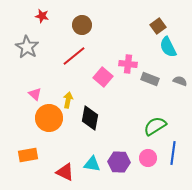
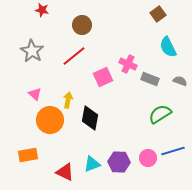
red star: moved 6 px up
brown square: moved 12 px up
gray star: moved 5 px right, 4 px down
pink cross: rotated 18 degrees clockwise
pink square: rotated 24 degrees clockwise
orange circle: moved 1 px right, 2 px down
green semicircle: moved 5 px right, 12 px up
blue line: moved 2 px up; rotated 65 degrees clockwise
cyan triangle: rotated 30 degrees counterclockwise
